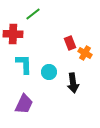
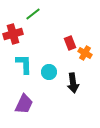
red cross: rotated 18 degrees counterclockwise
